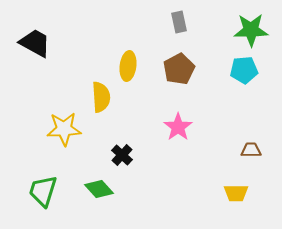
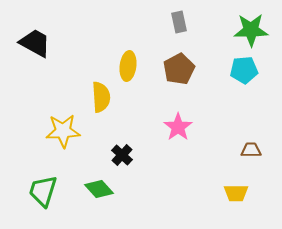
yellow star: moved 1 px left, 2 px down
